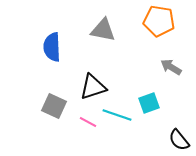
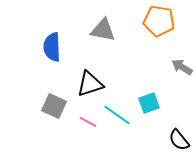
gray arrow: moved 11 px right
black triangle: moved 3 px left, 3 px up
cyan line: rotated 16 degrees clockwise
